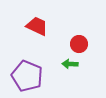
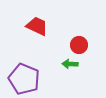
red circle: moved 1 px down
purple pentagon: moved 3 px left, 3 px down
